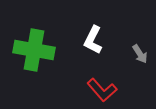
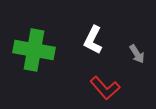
gray arrow: moved 3 px left
red L-shape: moved 3 px right, 2 px up
